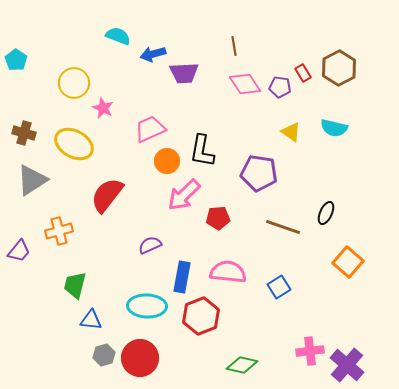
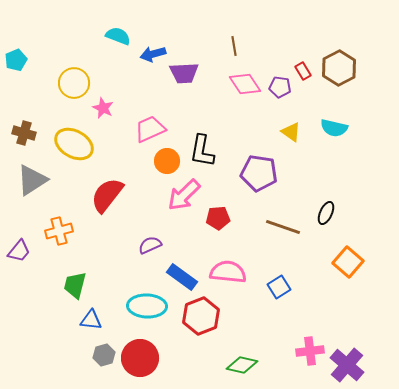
cyan pentagon at (16, 60): rotated 15 degrees clockwise
red rectangle at (303, 73): moved 2 px up
blue rectangle at (182, 277): rotated 64 degrees counterclockwise
